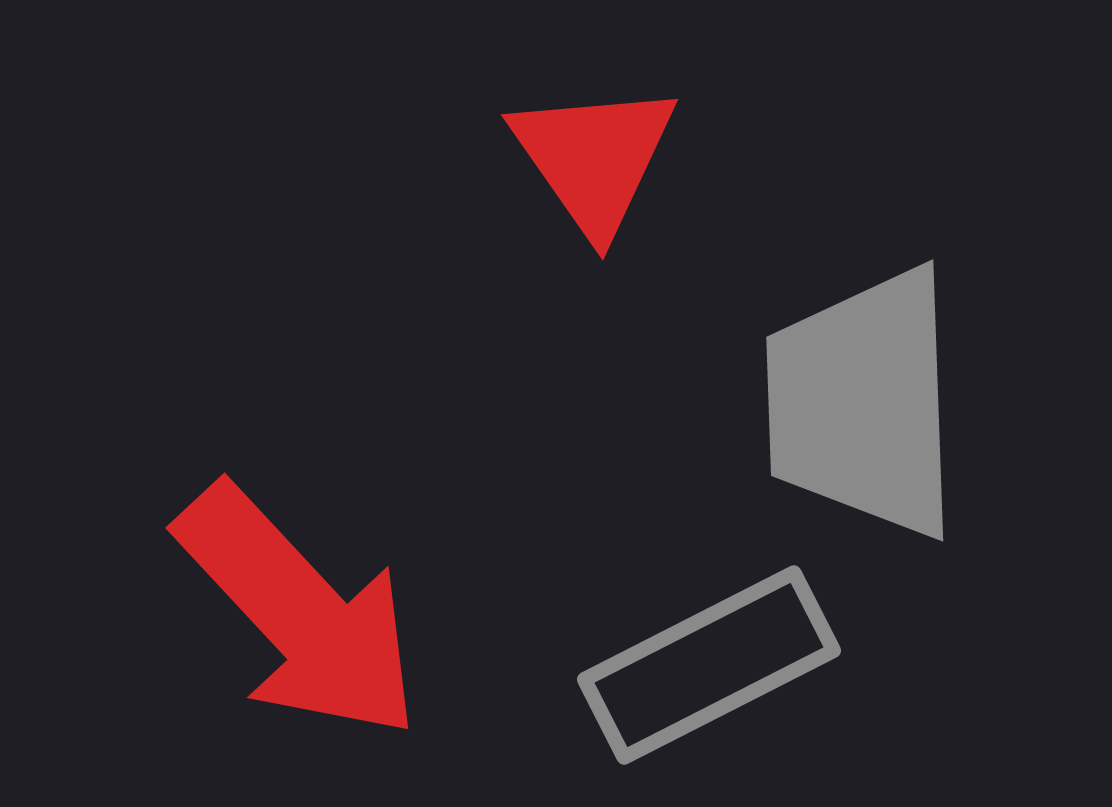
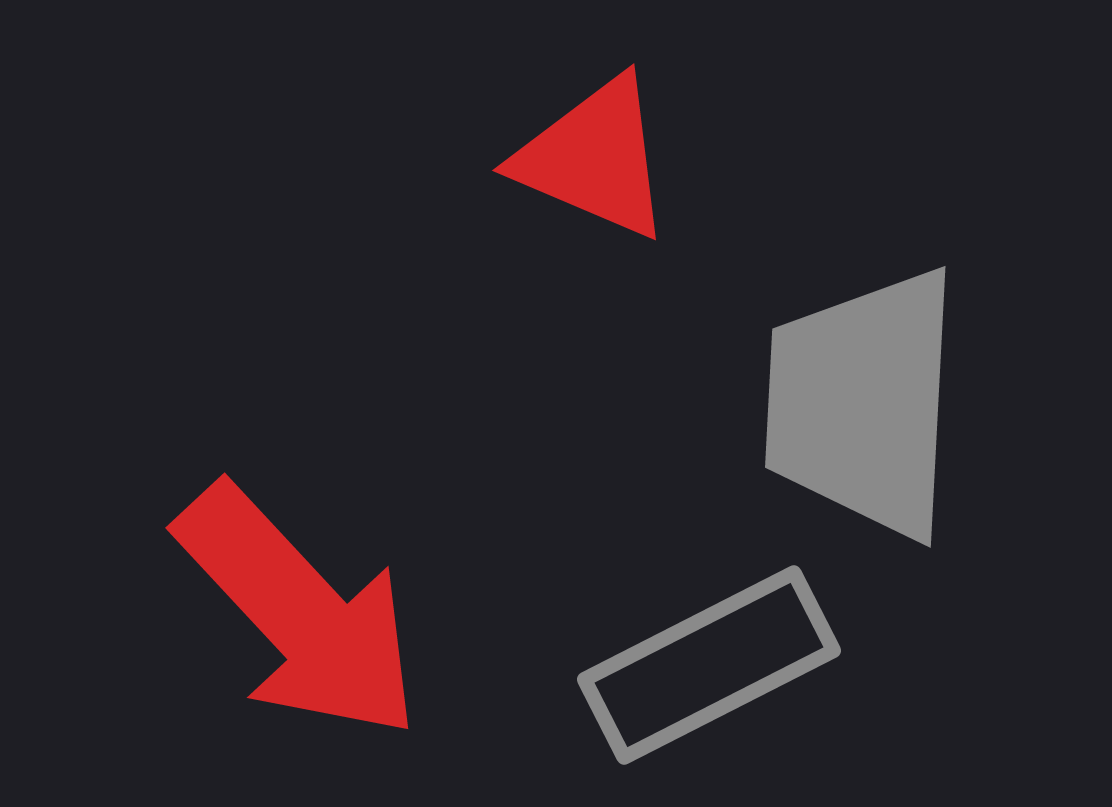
red triangle: rotated 32 degrees counterclockwise
gray trapezoid: rotated 5 degrees clockwise
